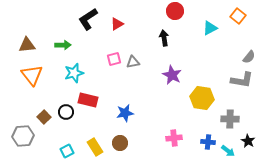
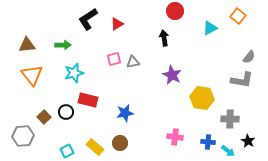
pink cross: moved 1 px right, 1 px up; rotated 14 degrees clockwise
yellow rectangle: rotated 18 degrees counterclockwise
